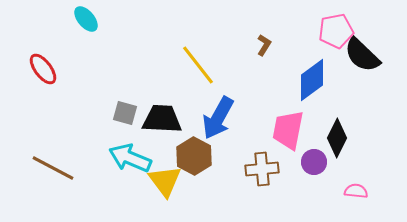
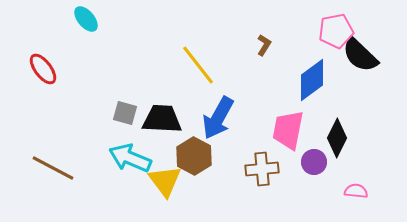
black semicircle: moved 2 px left
